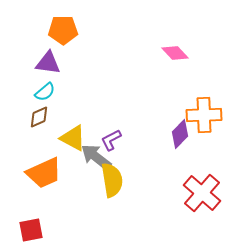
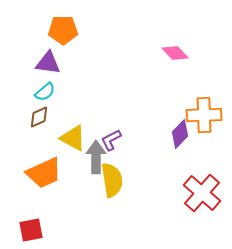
gray arrow: rotated 52 degrees clockwise
